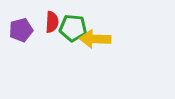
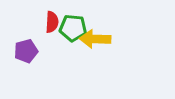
purple pentagon: moved 5 px right, 21 px down
